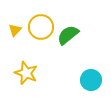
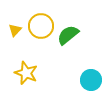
yellow circle: moved 1 px up
